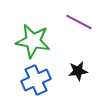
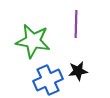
purple line: moved 3 px left, 2 px down; rotated 64 degrees clockwise
blue cross: moved 12 px right
